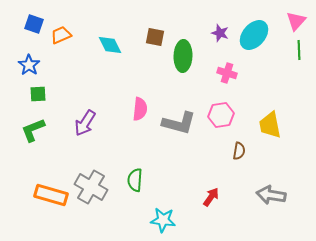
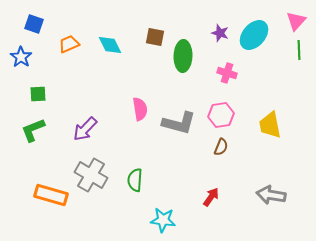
orange trapezoid: moved 8 px right, 9 px down
blue star: moved 8 px left, 8 px up
pink semicircle: rotated 15 degrees counterclockwise
purple arrow: moved 6 px down; rotated 12 degrees clockwise
brown semicircle: moved 18 px left, 4 px up; rotated 12 degrees clockwise
gray cross: moved 12 px up
